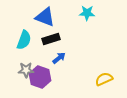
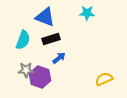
cyan semicircle: moved 1 px left
